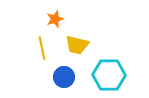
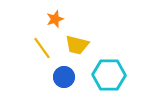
yellow line: rotated 25 degrees counterclockwise
